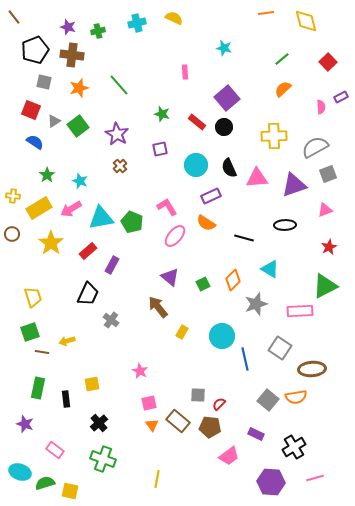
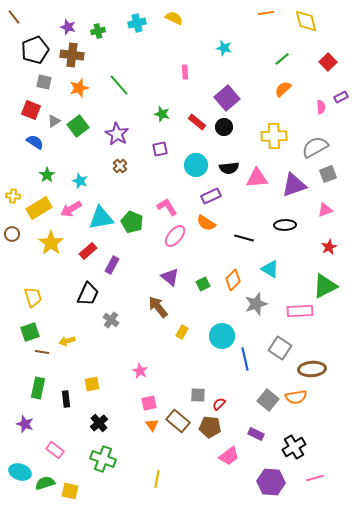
black semicircle at (229, 168): rotated 72 degrees counterclockwise
